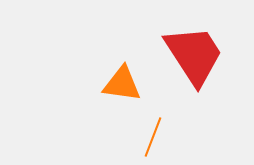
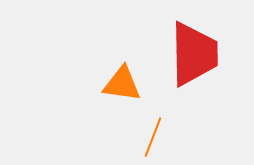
red trapezoid: moved 1 px up; rotated 32 degrees clockwise
